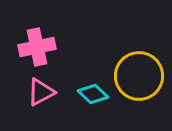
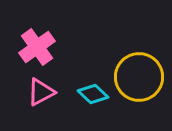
pink cross: rotated 24 degrees counterclockwise
yellow circle: moved 1 px down
